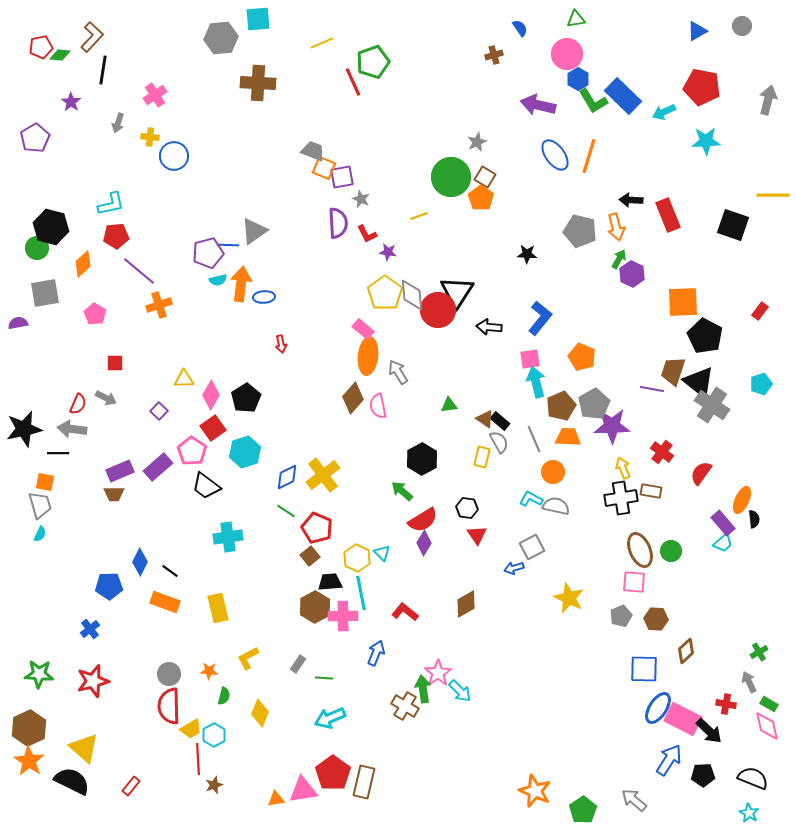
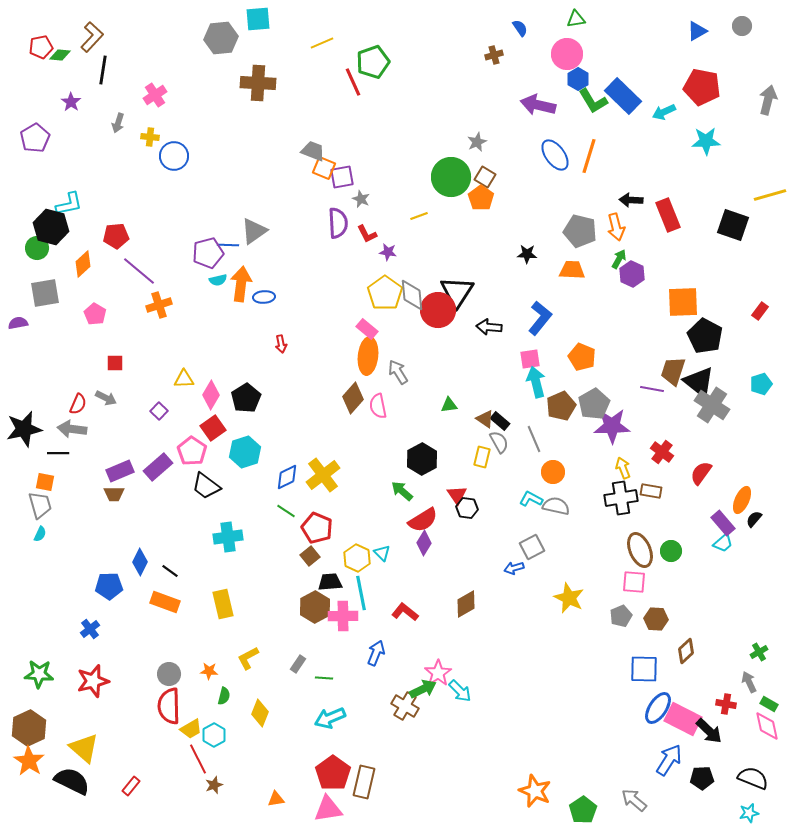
yellow line at (773, 195): moved 3 px left; rotated 16 degrees counterclockwise
cyan L-shape at (111, 204): moved 42 px left
pink rectangle at (363, 329): moved 4 px right
orange trapezoid at (568, 437): moved 4 px right, 167 px up
black semicircle at (754, 519): rotated 132 degrees counterclockwise
red triangle at (477, 535): moved 20 px left, 40 px up
yellow rectangle at (218, 608): moved 5 px right, 4 px up
green arrow at (423, 689): rotated 72 degrees clockwise
red line at (198, 759): rotated 24 degrees counterclockwise
black pentagon at (703, 775): moved 1 px left, 3 px down
pink triangle at (303, 790): moved 25 px right, 19 px down
cyan star at (749, 813): rotated 30 degrees clockwise
